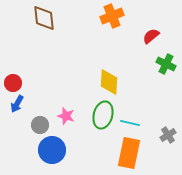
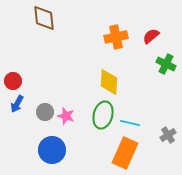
orange cross: moved 4 px right, 21 px down; rotated 10 degrees clockwise
red circle: moved 2 px up
gray circle: moved 5 px right, 13 px up
orange rectangle: moved 4 px left; rotated 12 degrees clockwise
